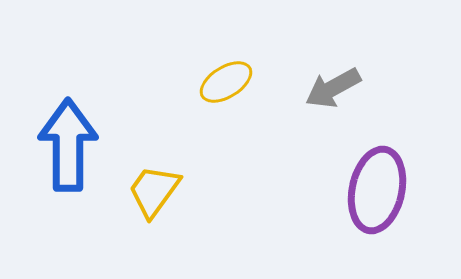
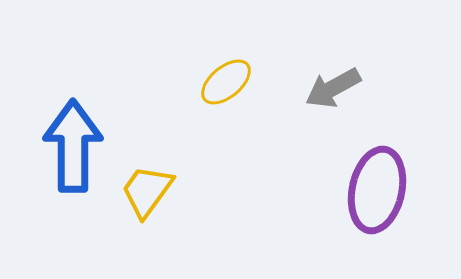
yellow ellipse: rotated 8 degrees counterclockwise
blue arrow: moved 5 px right, 1 px down
yellow trapezoid: moved 7 px left
